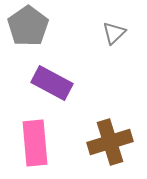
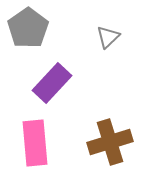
gray pentagon: moved 2 px down
gray triangle: moved 6 px left, 4 px down
purple rectangle: rotated 75 degrees counterclockwise
